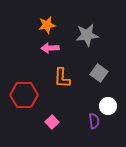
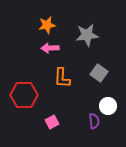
pink square: rotated 16 degrees clockwise
